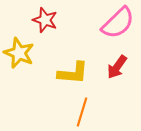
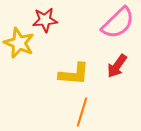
red star: rotated 25 degrees counterclockwise
yellow star: moved 10 px up
red arrow: moved 1 px up
yellow L-shape: moved 1 px right, 1 px down
